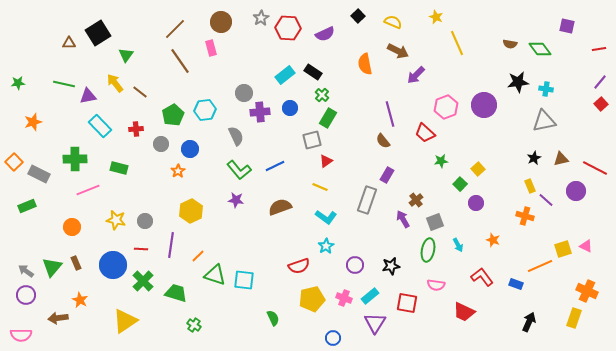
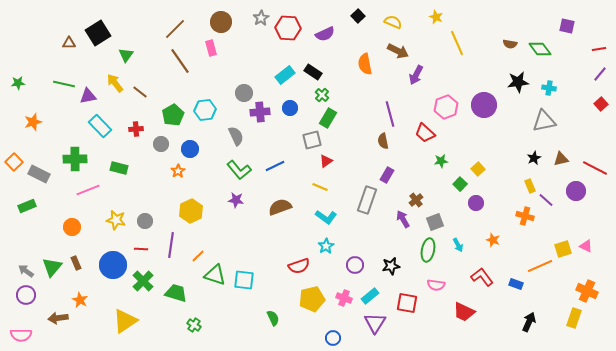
purple arrow at (416, 75): rotated 18 degrees counterclockwise
purple line at (600, 82): moved 8 px up
cyan cross at (546, 89): moved 3 px right, 1 px up
brown semicircle at (383, 141): rotated 28 degrees clockwise
